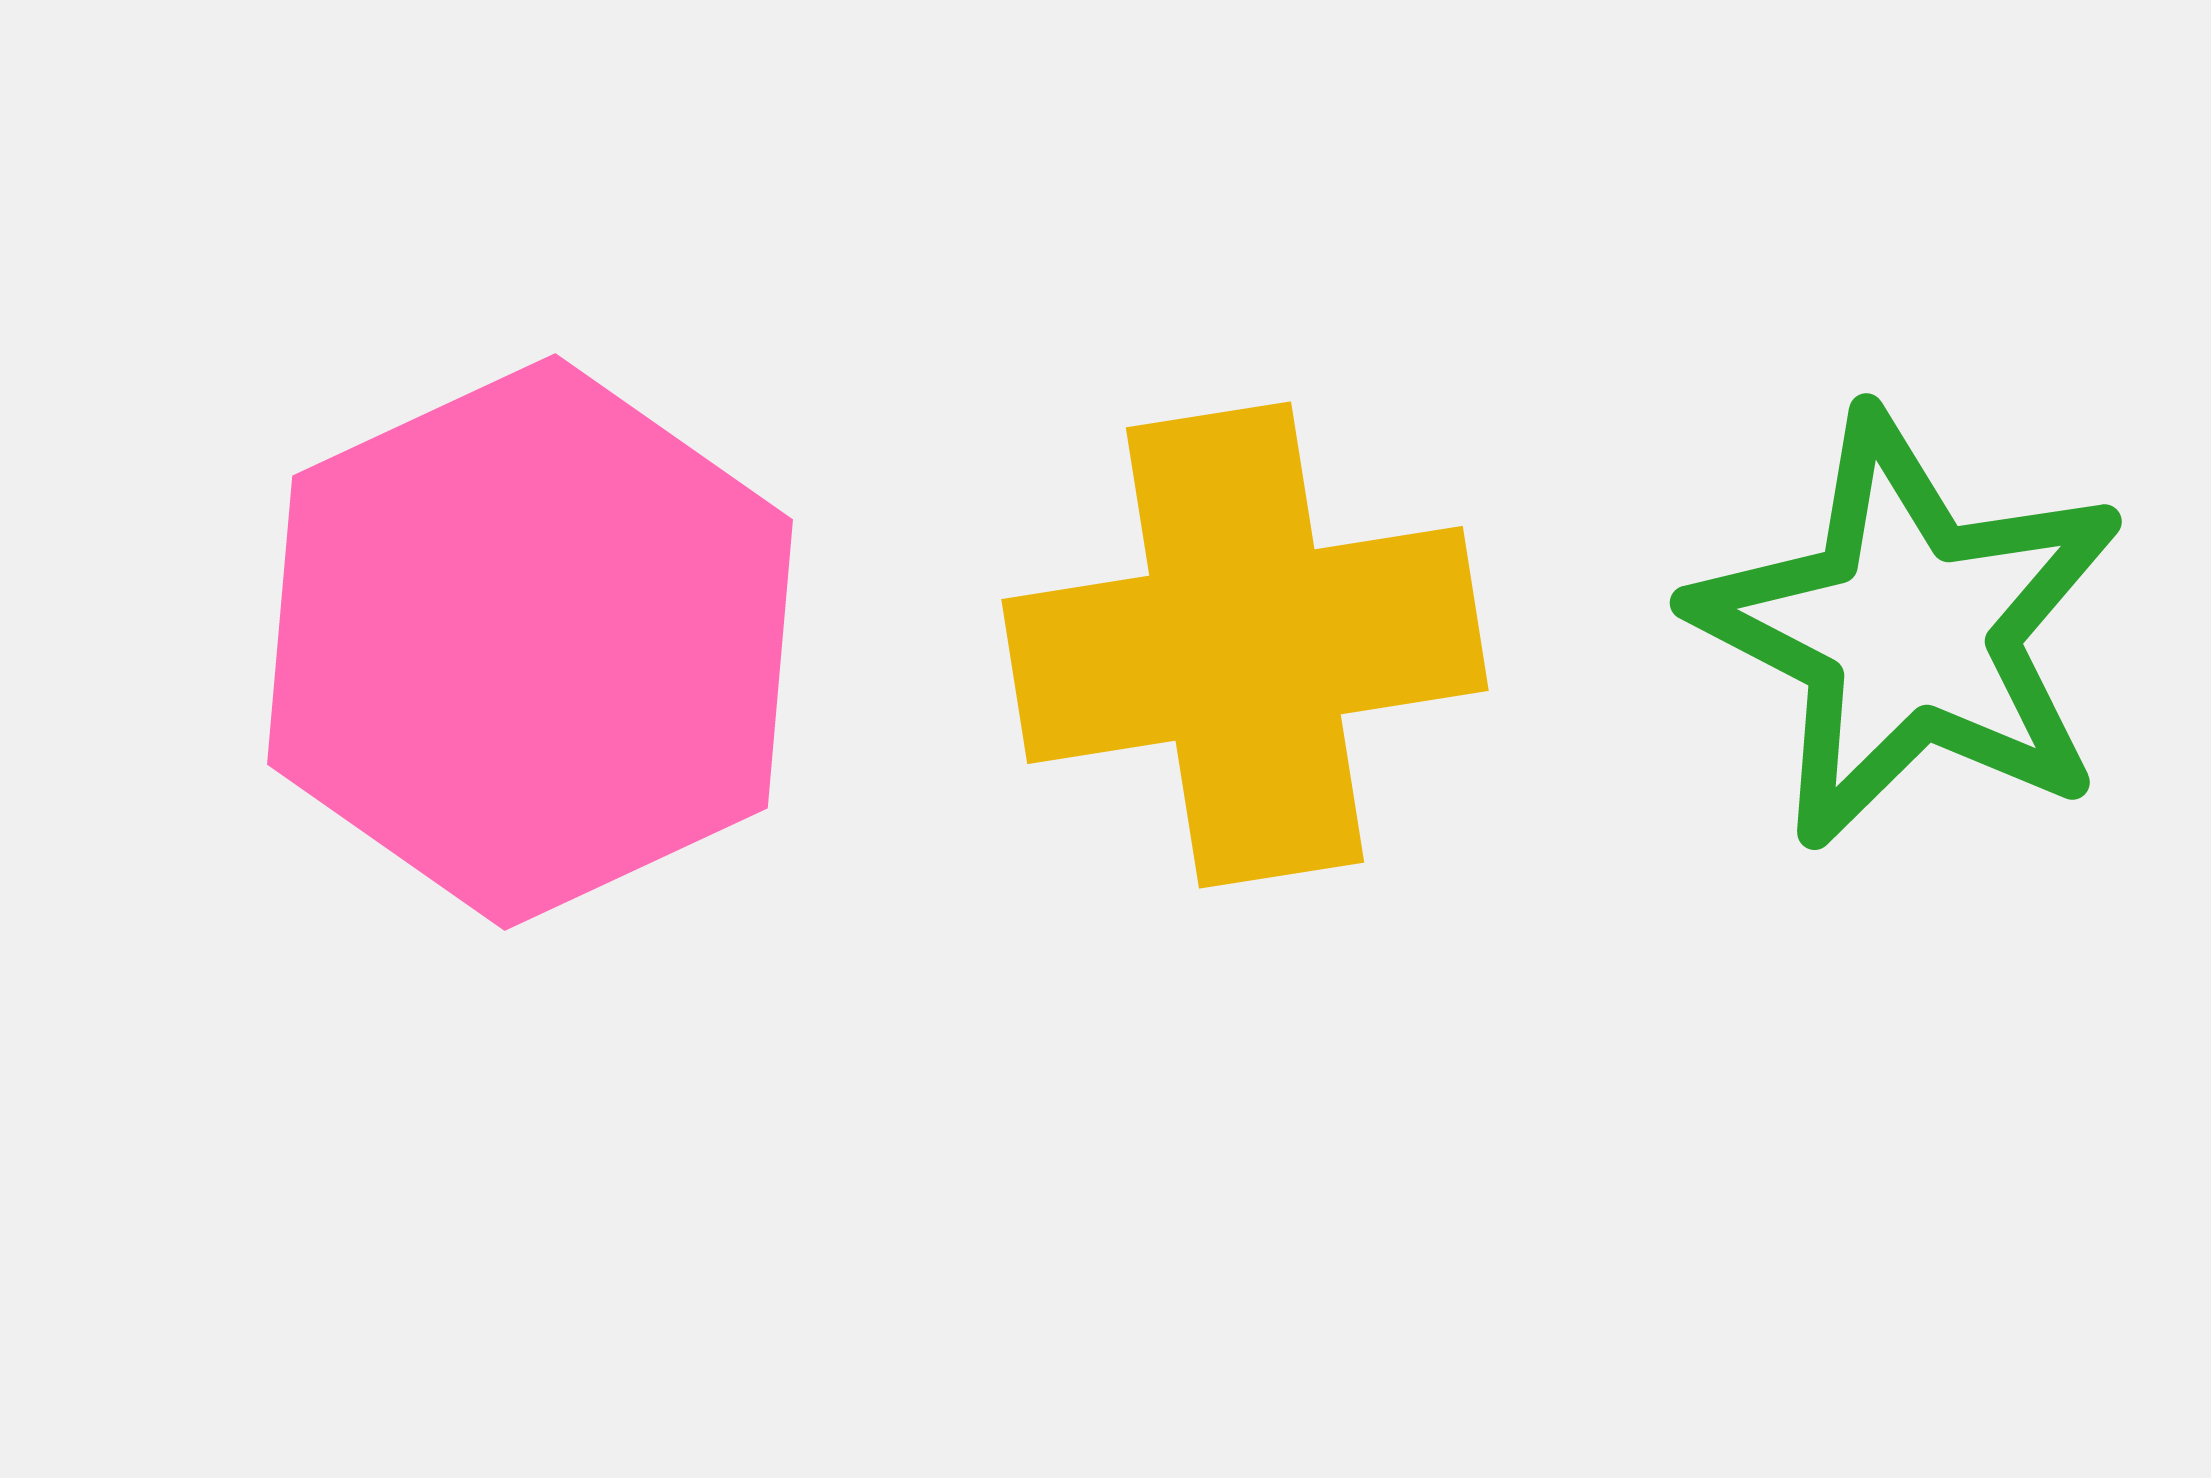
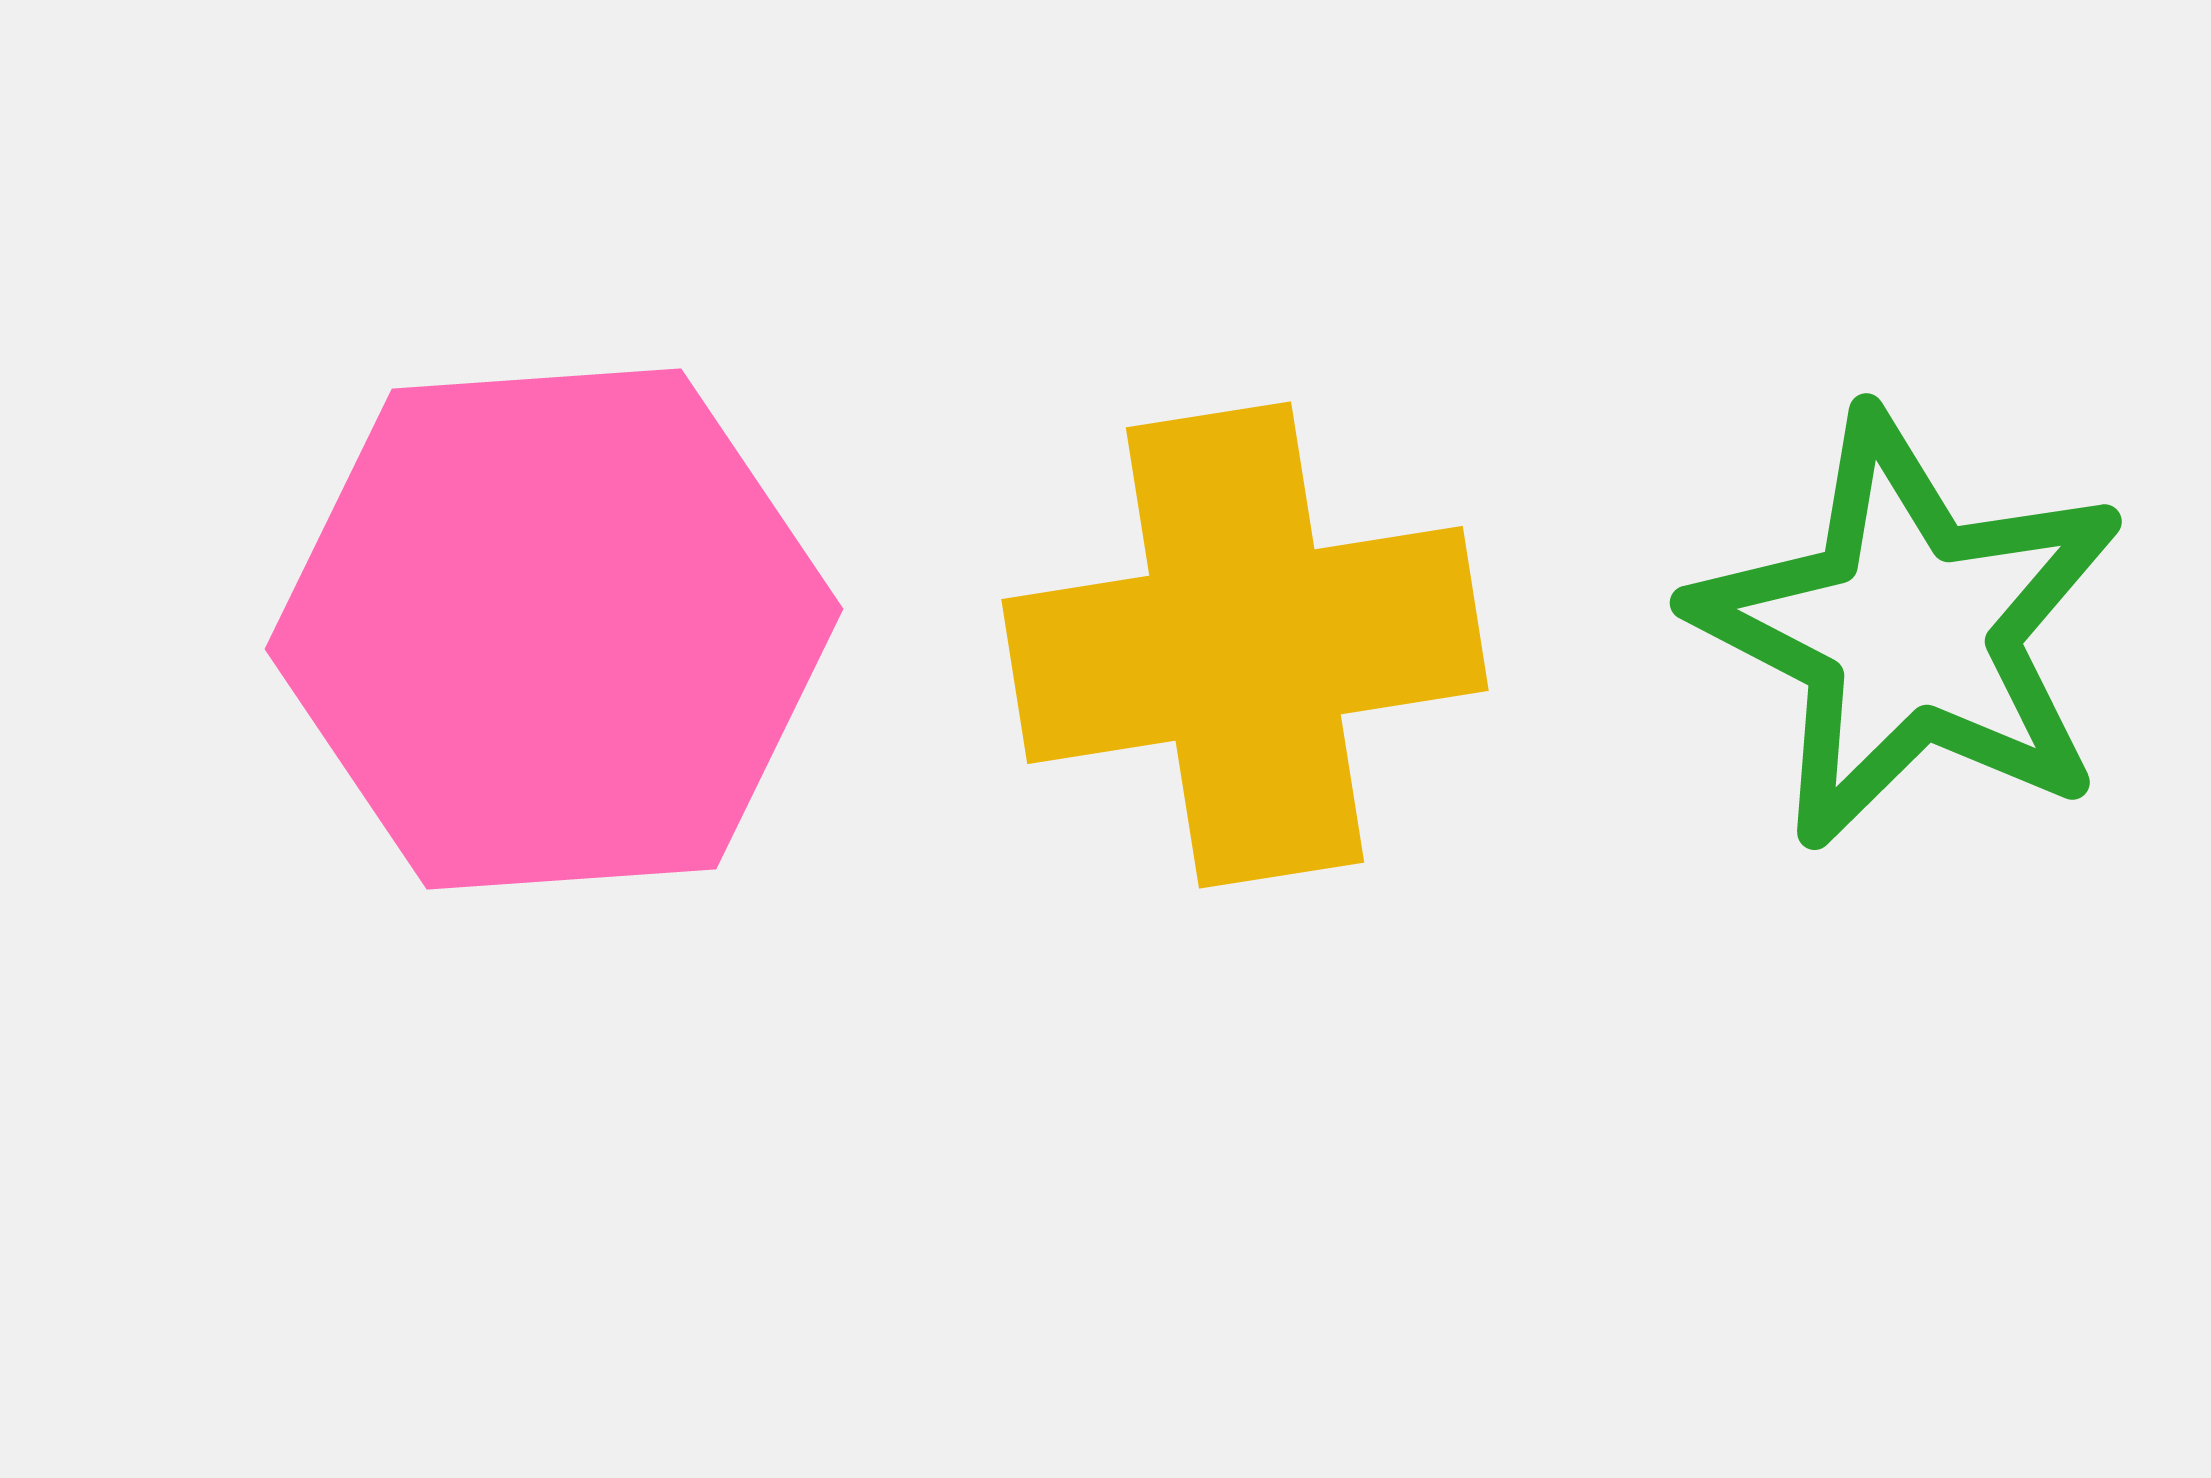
pink hexagon: moved 24 px right, 13 px up; rotated 21 degrees clockwise
